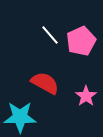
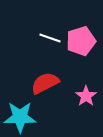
white line: moved 3 px down; rotated 30 degrees counterclockwise
pink pentagon: rotated 8 degrees clockwise
red semicircle: rotated 56 degrees counterclockwise
